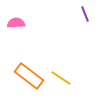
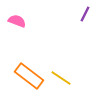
purple line: rotated 49 degrees clockwise
pink semicircle: moved 1 px right, 2 px up; rotated 24 degrees clockwise
